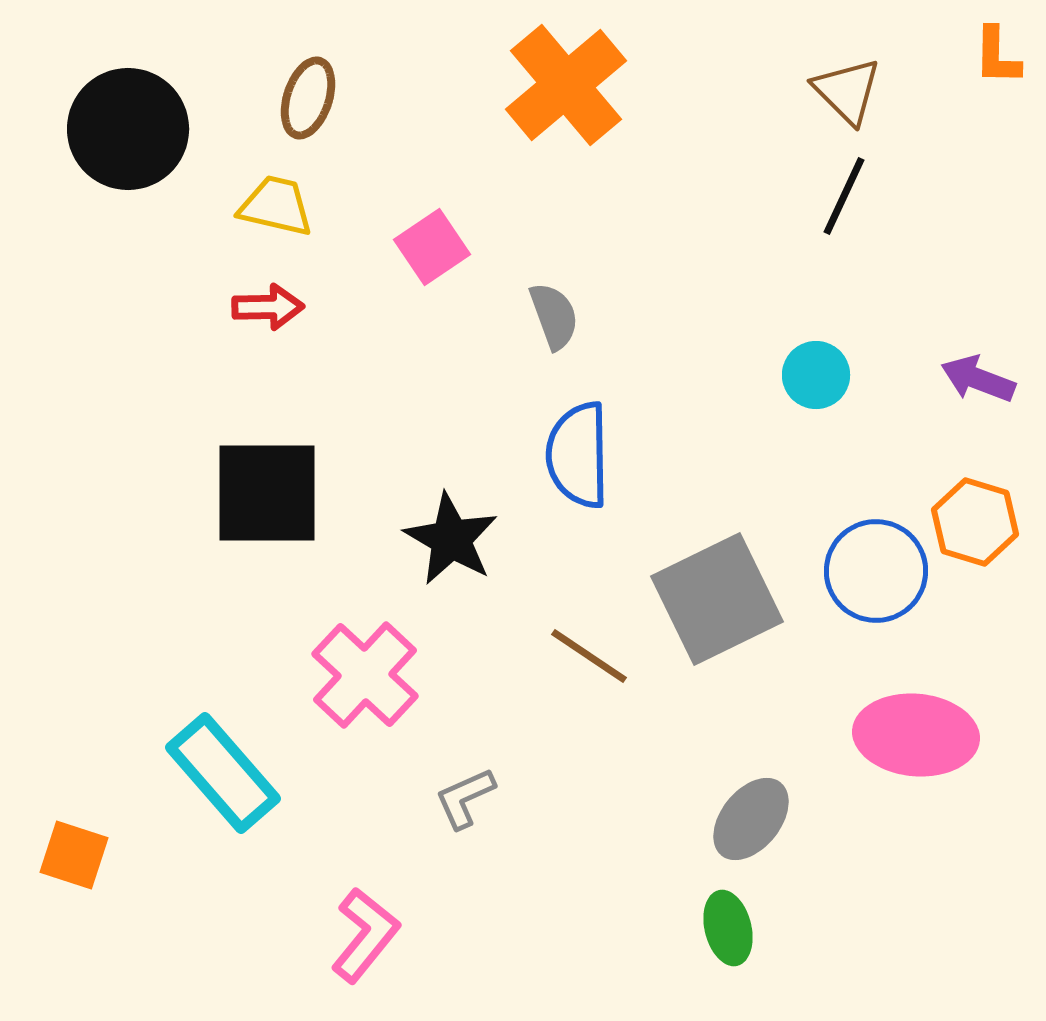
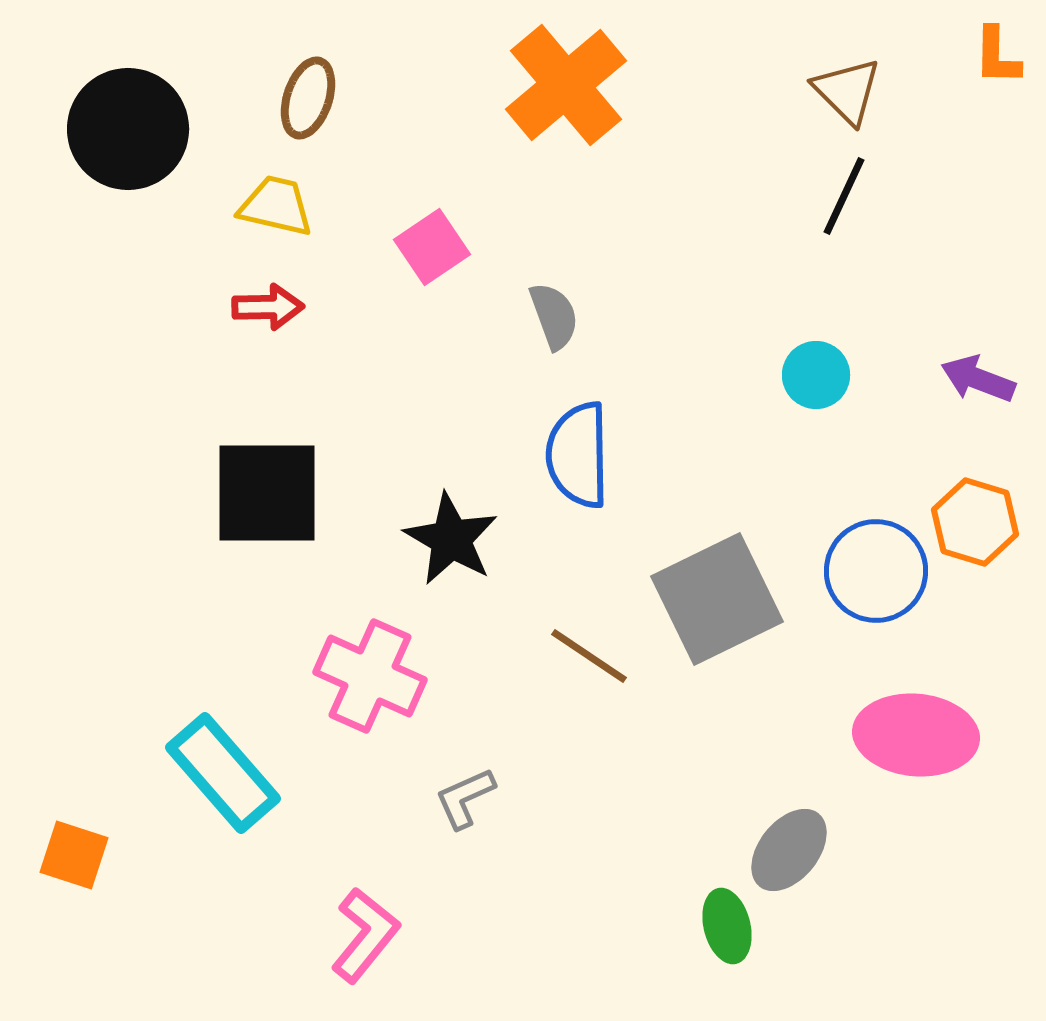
pink cross: moved 5 px right, 1 px down; rotated 19 degrees counterclockwise
gray ellipse: moved 38 px right, 31 px down
green ellipse: moved 1 px left, 2 px up
